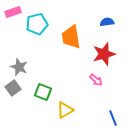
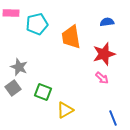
pink rectangle: moved 2 px left, 1 px down; rotated 21 degrees clockwise
pink arrow: moved 6 px right, 2 px up
